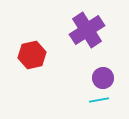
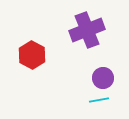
purple cross: rotated 12 degrees clockwise
red hexagon: rotated 20 degrees counterclockwise
